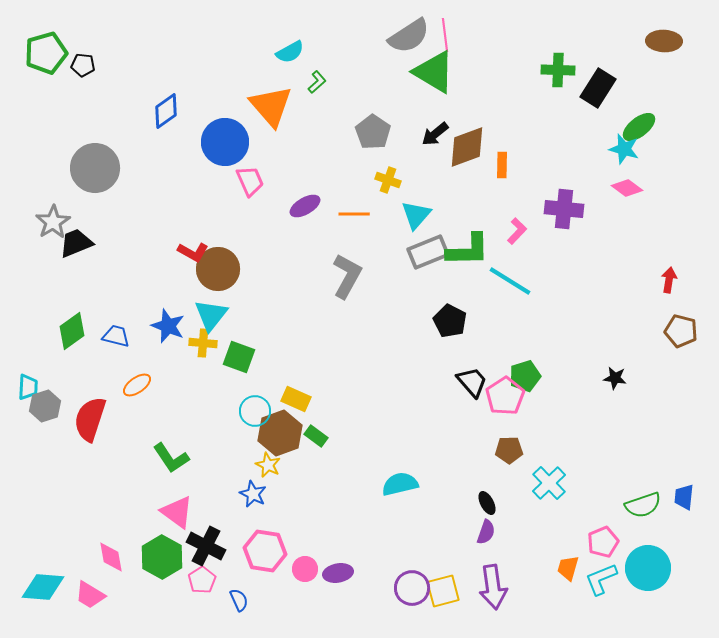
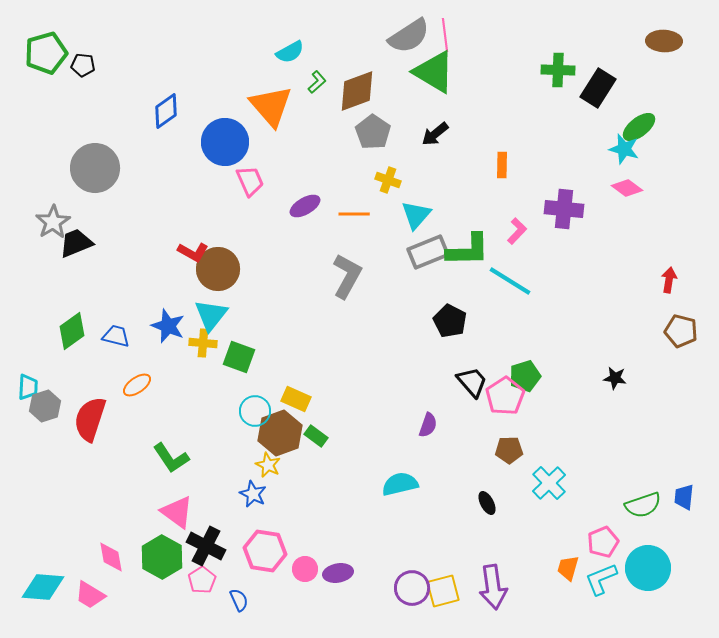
brown diamond at (467, 147): moved 110 px left, 56 px up
purple semicircle at (486, 532): moved 58 px left, 107 px up
